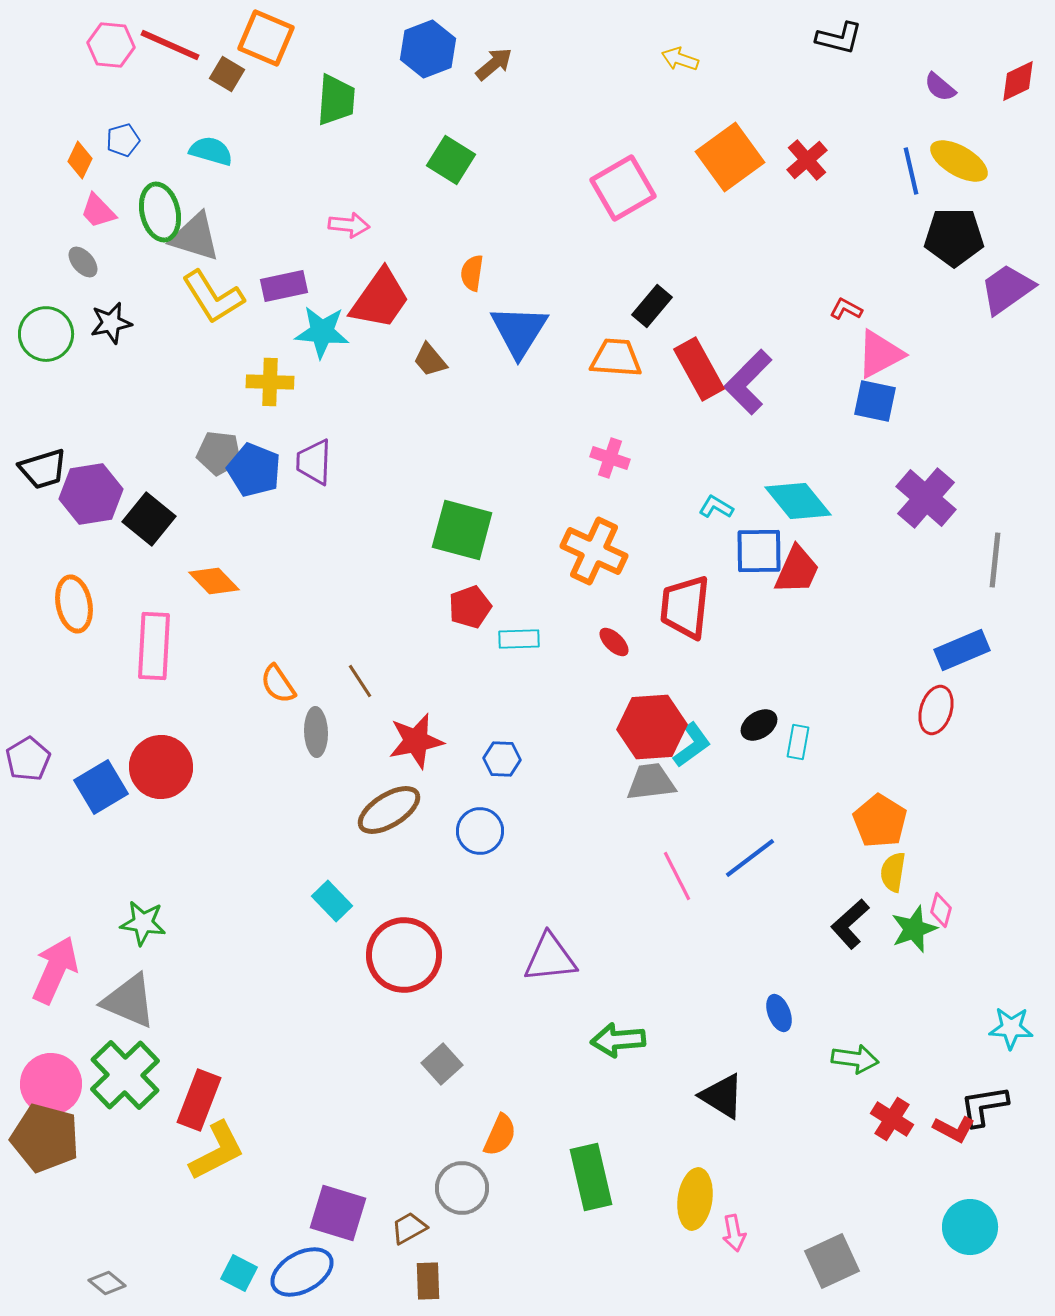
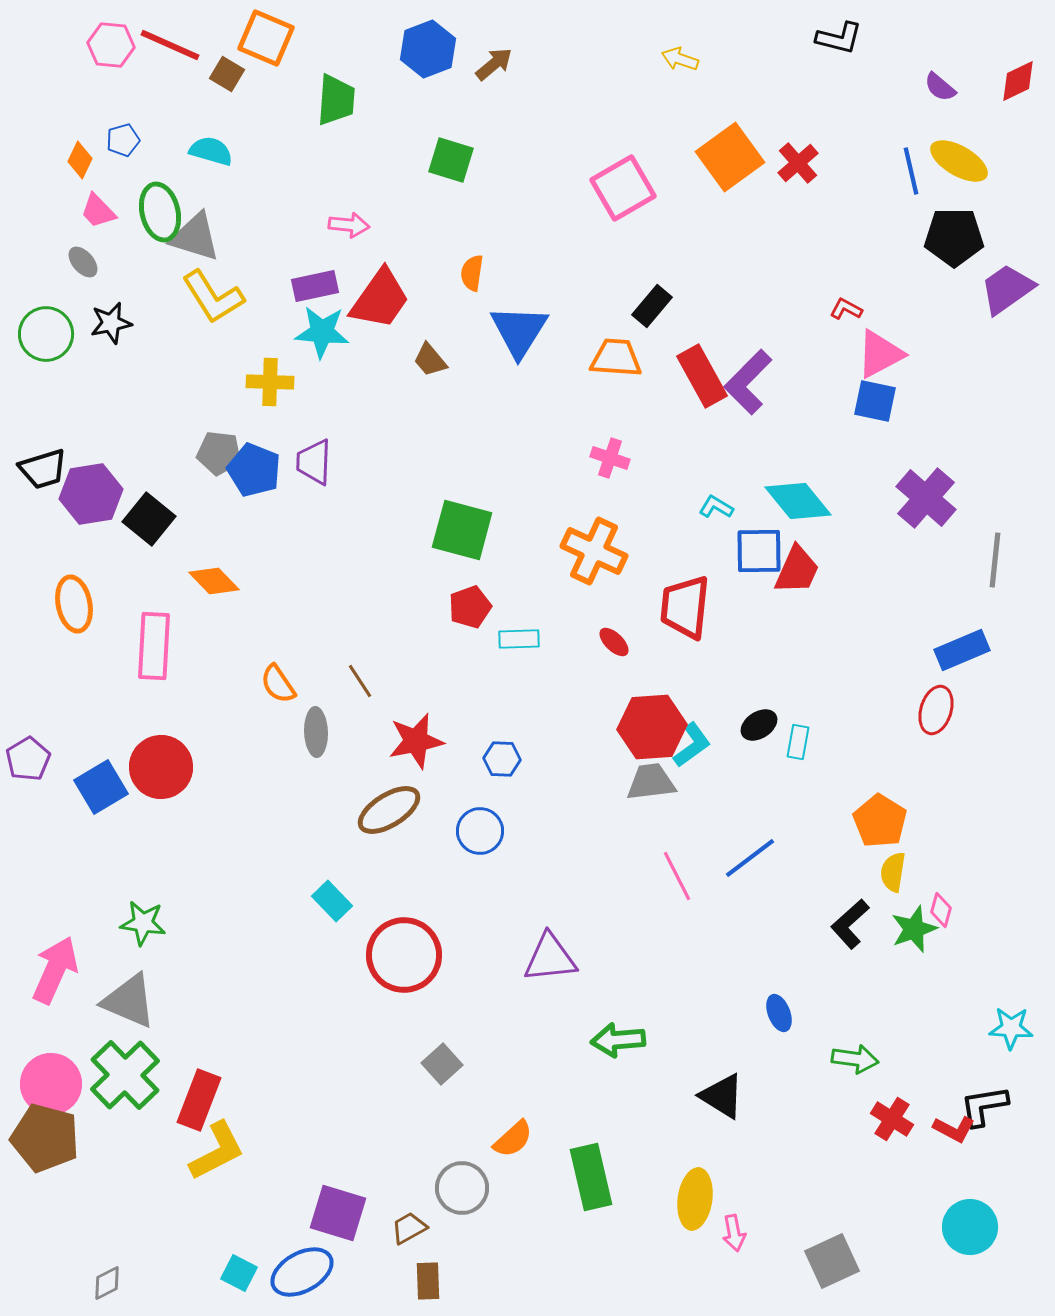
green square at (451, 160): rotated 15 degrees counterclockwise
red cross at (807, 160): moved 9 px left, 3 px down
purple rectangle at (284, 286): moved 31 px right
red rectangle at (699, 369): moved 3 px right, 7 px down
orange semicircle at (500, 1135): moved 13 px right, 4 px down; rotated 24 degrees clockwise
gray diamond at (107, 1283): rotated 66 degrees counterclockwise
